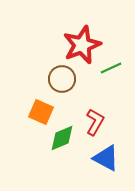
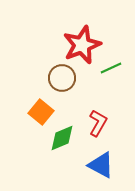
brown circle: moved 1 px up
orange square: rotated 15 degrees clockwise
red L-shape: moved 3 px right, 1 px down
blue triangle: moved 5 px left, 7 px down
